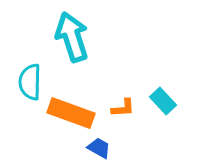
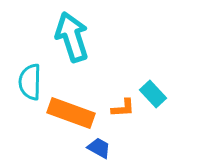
cyan rectangle: moved 10 px left, 7 px up
